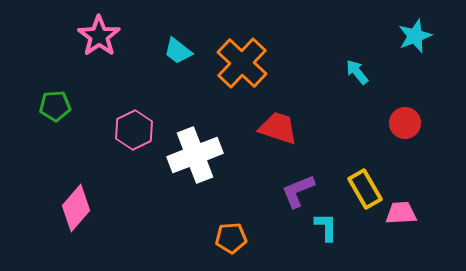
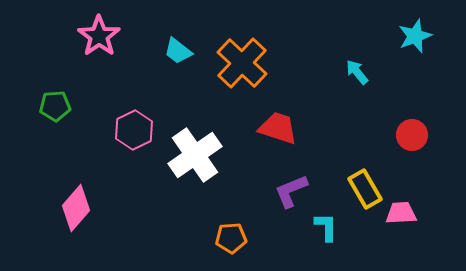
red circle: moved 7 px right, 12 px down
white cross: rotated 14 degrees counterclockwise
purple L-shape: moved 7 px left
